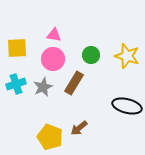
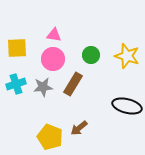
brown rectangle: moved 1 px left, 1 px down
gray star: rotated 18 degrees clockwise
